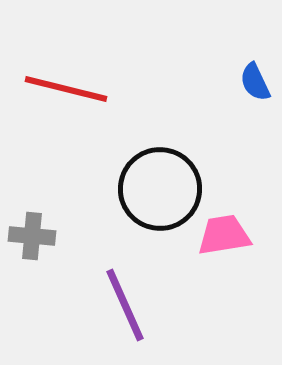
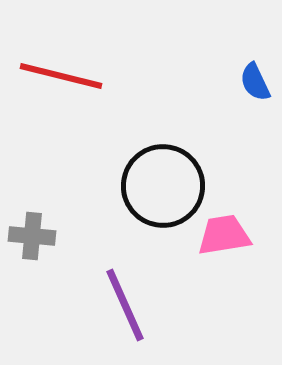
red line: moved 5 px left, 13 px up
black circle: moved 3 px right, 3 px up
